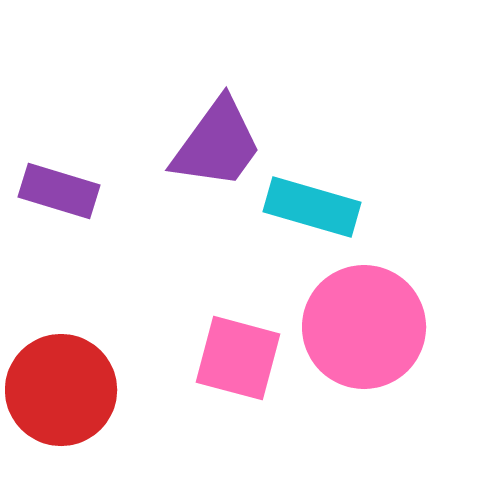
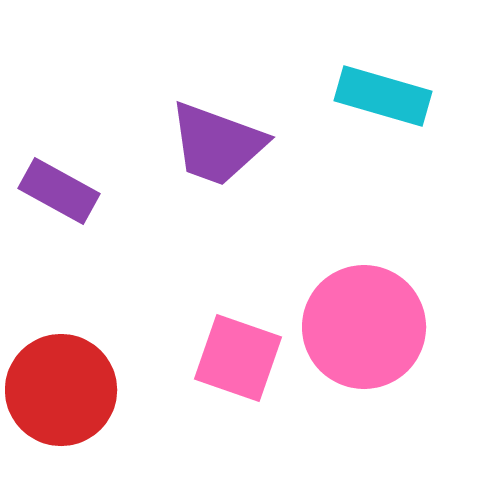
purple trapezoid: rotated 74 degrees clockwise
purple rectangle: rotated 12 degrees clockwise
cyan rectangle: moved 71 px right, 111 px up
pink square: rotated 4 degrees clockwise
